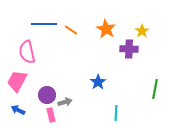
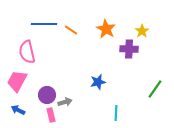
blue star: rotated 21 degrees clockwise
green line: rotated 24 degrees clockwise
